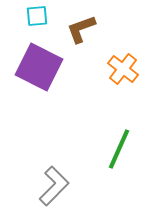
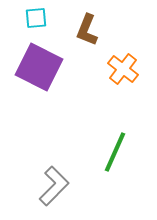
cyan square: moved 1 px left, 2 px down
brown L-shape: moved 6 px right, 1 px down; rotated 48 degrees counterclockwise
green line: moved 4 px left, 3 px down
